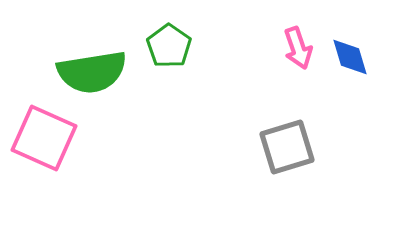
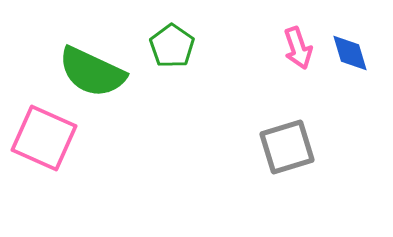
green pentagon: moved 3 px right
blue diamond: moved 4 px up
green semicircle: rotated 34 degrees clockwise
